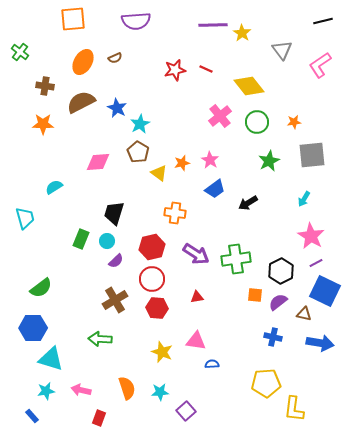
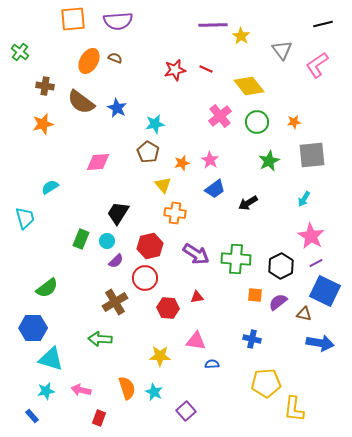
purple semicircle at (136, 21): moved 18 px left
black line at (323, 21): moved 3 px down
yellow star at (242, 33): moved 1 px left, 3 px down
brown semicircle at (115, 58): rotated 136 degrees counterclockwise
orange ellipse at (83, 62): moved 6 px right, 1 px up
pink L-shape at (320, 65): moved 3 px left
brown semicircle at (81, 102): rotated 116 degrees counterclockwise
orange star at (43, 124): rotated 15 degrees counterclockwise
cyan star at (140, 124): moved 15 px right; rotated 18 degrees clockwise
brown pentagon at (138, 152): moved 10 px right
yellow triangle at (159, 173): moved 4 px right, 12 px down; rotated 12 degrees clockwise
cyan semicircle at (54, 187): moved 4 px left
black trapezoid at (114, 213): moved 4 px right; rotated 15 degrees clockwise
red hexagon at (152, 247): moved 2 px left, 1 px up
green cross at (236, 259): rotated 12 degrees clockwise
black hexagon at (281, 271): moved 5 px up
red circle at (152, 279): moved 7 px left, 1 px up
green semicircle at (41, 288): moved 6 px right
brown cross at (115, 300): moved 2 px down
red hexagon at (157, 308): moved 11 px right
blue cross at (273, 337): moved 21 px left, 2 px down
yellow star at (162, 352): moved 2 px left, 4 px down; rotated 20 degrees counterclockwise
cyan star at (160, 392): moved 6 px left; rotated 30 degrees clockwise
